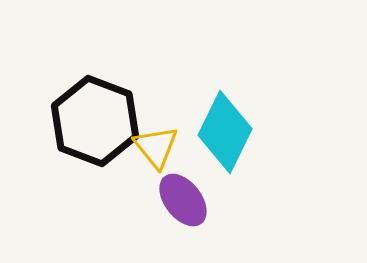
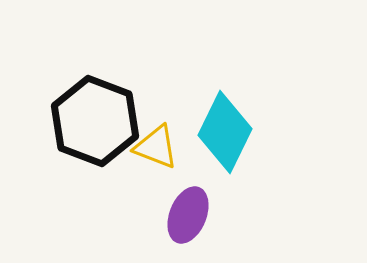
yellow triangle: rotated 30 degrees counterclockwise
purple ellipse: moved 5 px right, 15 px down; rotated 60 degrees clockwise
